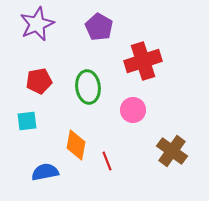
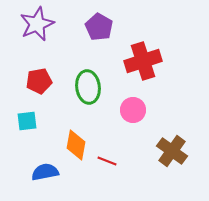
red line: rotated 48 degrees counterclockwise
